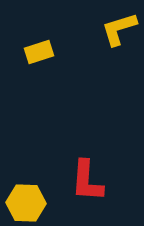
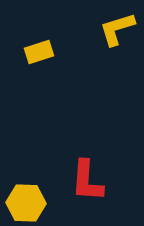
yellow L-shape: moved 2 px left
